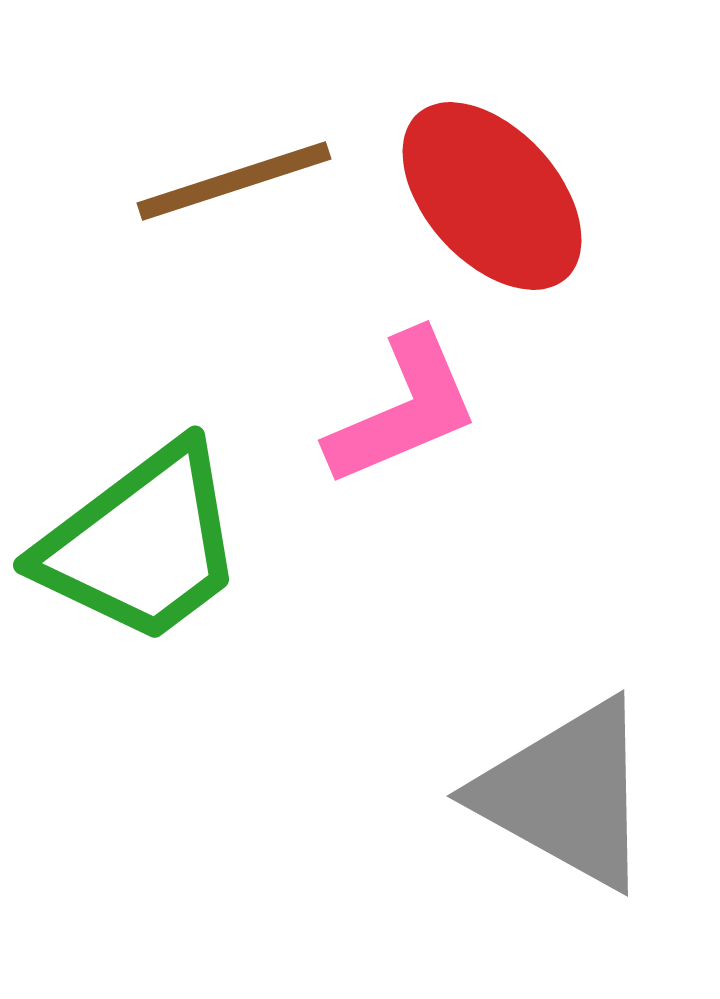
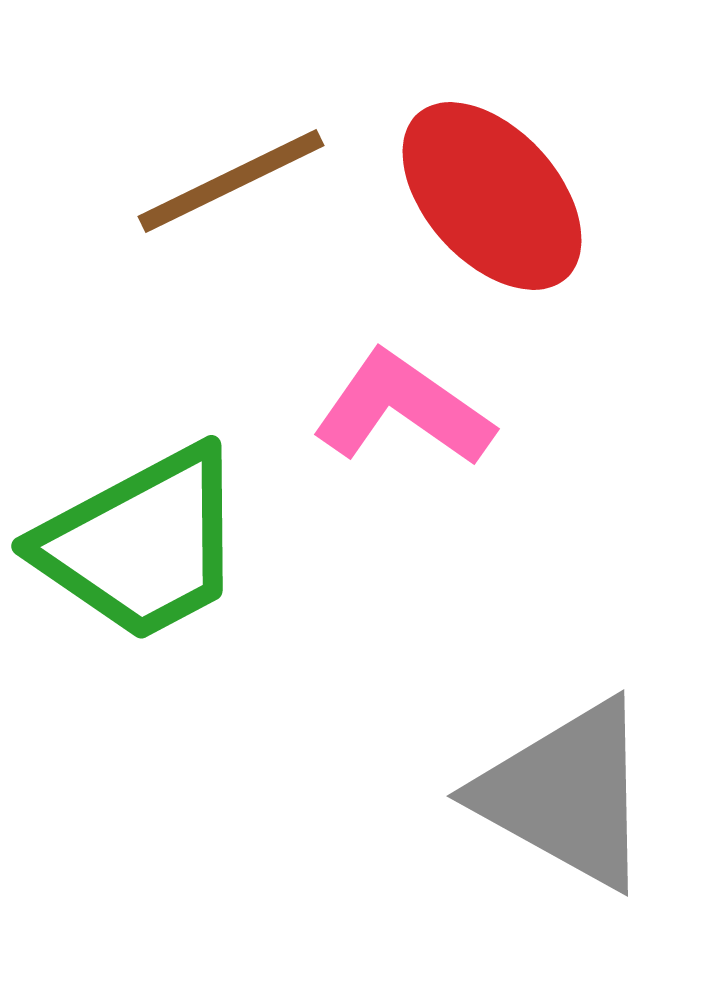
brown line: moved 3 px left; rotated 8 degrees counterclockwise
pink L-shape: rotated 122 degrees counterclockwise
green trapezoid: rotated 9 degrees clockwise
